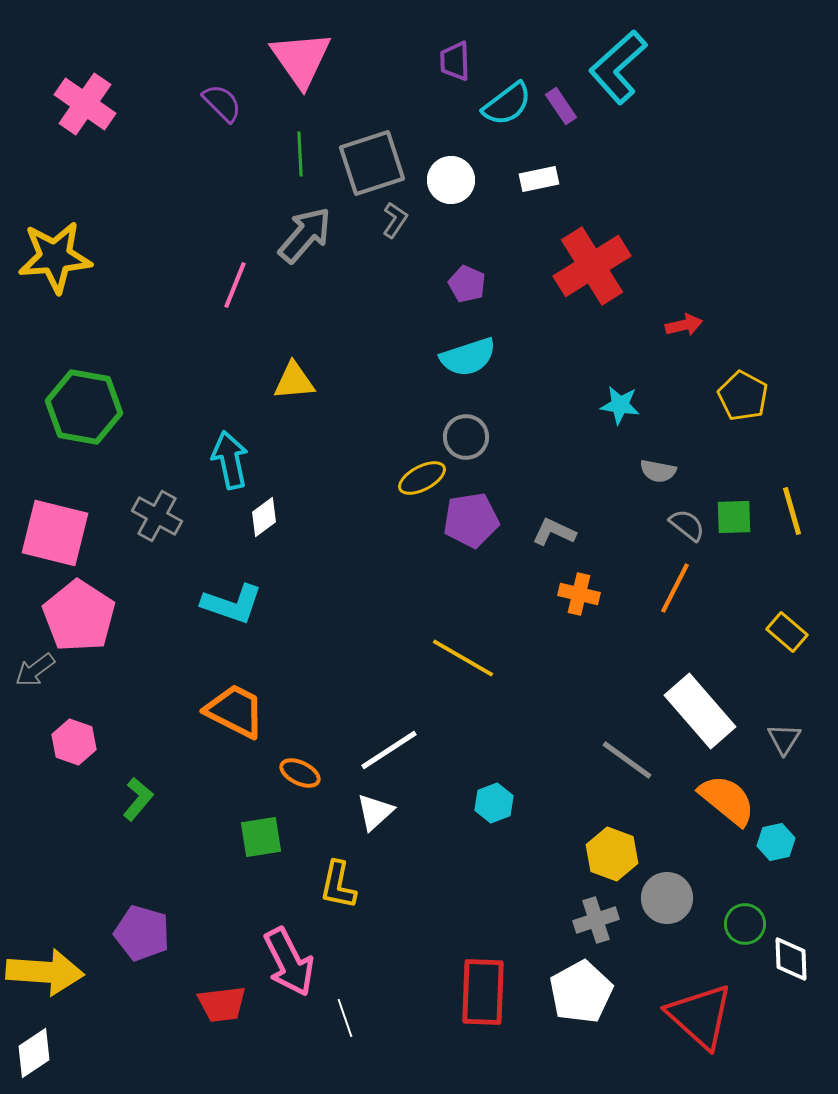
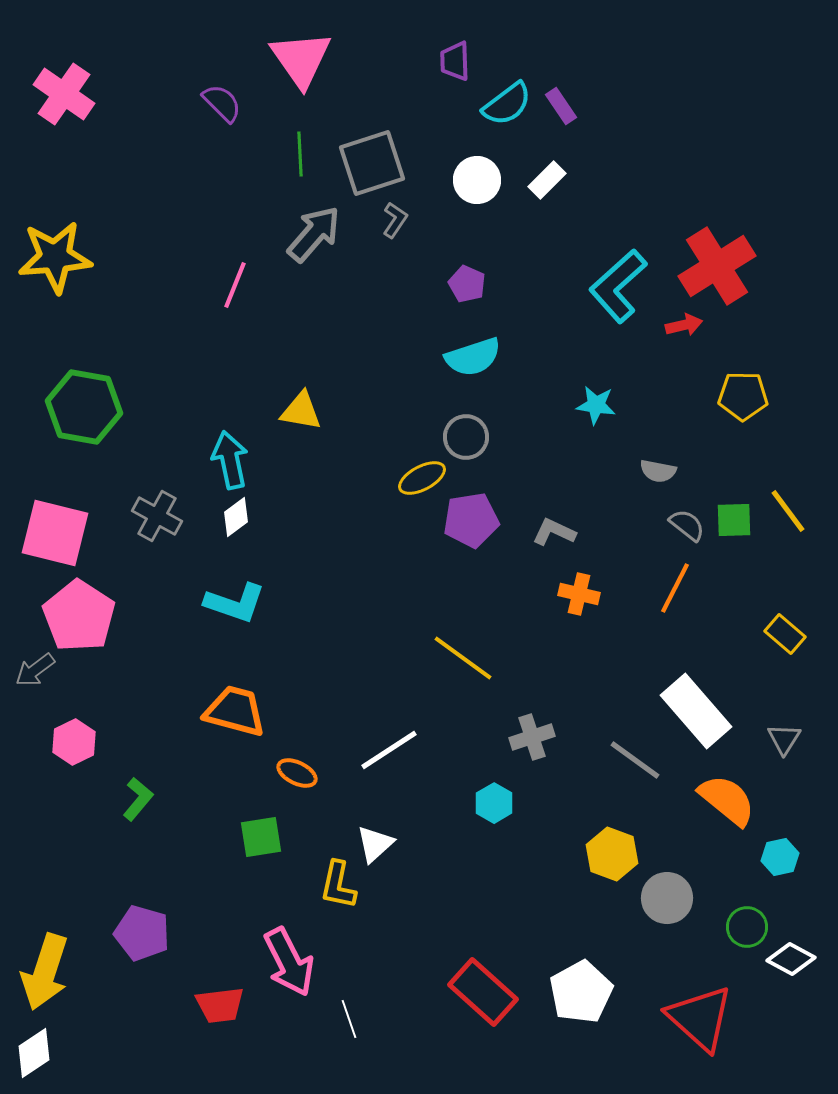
cyan L-shape at (618, 67): moved 219 px down
pink cross at (85, 104): moved 21 px left, 10 px up
white rectangle at (539, 179): moved 8 px right, 1 px down; rotated 33 degrees counterclockwise
white circle at (451, 180): moved 26 px right
gray arrow at (305, 235): moved 9 px right, 1 px up
red cross at (592, 266): moved 125 px right
cyan semicircle at (468, 357): moved 5 px right
yellow triangle at (294, 381): moved 7 px right, 30 px down; rotated 15 degrees clockwise
yellow pentagon at (743, 396): rotated 27 degrees counterclockwise
cyan star at (620, 405): moved 24 px left
yellow line at (792, 511): moved 4 px left; rotated 21 degrees counterclockwise
white diamond at (264, 517): moved 28 px left
green square at (734, 517): moved 3 px down
cyan L-shape at (232, 604): moved 3 px right, 1 px up
yellow rectangle at (787, 632): moved 2 px left, 2 px down
yellow line at (463, 658): rotated 6 degrees clockwise
orange trapezoid at (235, 711): rotated 12 degrees counterclockwise
white rectangle at (700, 711): moved 4 px left
pink hexagon at (74, 742): rotated 15 degrees clockwise
gray line at (627, 760): moved 8 px right
orange ellipse at (300, 773): moved 3 px left
cyan hexagon at (494, 803): rotated 9 degrees counterclockwise
white triangle at (375, 812): moved 32 px down
cyan hexagon at (776, 842): moved 4 px right, 15 px down
gray cross at (596, 920): moved 64 px left, 183 px up
green circle at (745, 924): moved 2 px right, 3 px down
white diamond at (791, 959): rotated 60 degrees counterclockwise
yellow arrow at (45, 972): rotated 104 degrees clockwise
red rectangle at (483, 992): rotated 50 degrees counterclockwise
red trapezoid at (222, 1004): moved 2 px left, 1 px down
red triangle at (700, 1016): moved 2 px down
white line at (345, 1018): moved 4 px right, 1 px down
